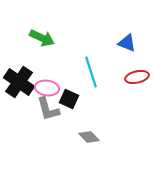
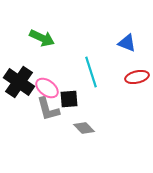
pink ellipse: rotated 30 degrees clockwise
black square: rotated 30 degrees counterclockwise
gray diamond: moved 5 px left, 9 px up
